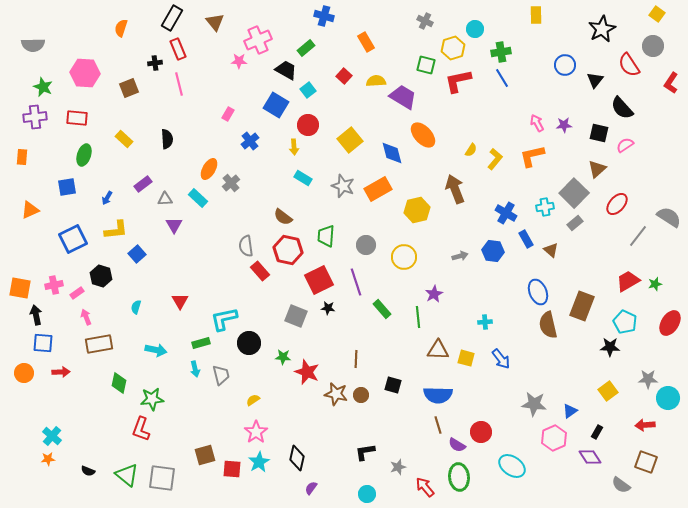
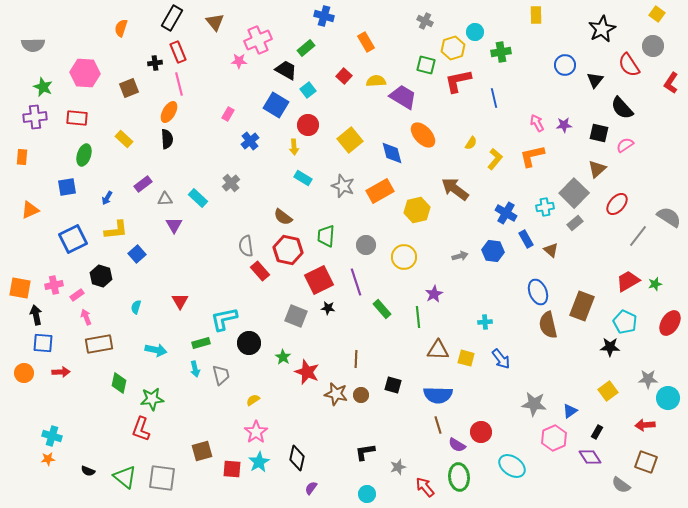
cyan circle at (475, 29): moved 3 px down
red rectangle at (178, 49): moved 3 px down
blue line at (502, 78): moved 8 px left, 20 px down; rotated 18 degrees clockwise
yellow semicircle at (471, 150): moved 7 px up
orange ellipse at (209, 169): moved 40 px left, 57 px up
orange rectangle at (378, 189): moved 2 px right, 2 px down
brown arrow at (455, 189): rotated 32 degrees counterclockwise
pink rectangle at (77, 293): moved 2 px down
green star at (283, 357): rotated 28 degrees clockwise
cyan cross at (52, 436): rotated 24 degrees counterclockwise
brown square at (205, 455): moved 3 px left, 4 px up
green triangle at (127, 475): moved 2 px left, 2 px down
